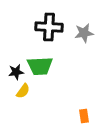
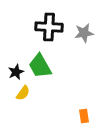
green trapezoid: rotated 64 degrees clockwise
black star: rotated 14 degrees counterclockwise
yellow semicircle: moved 2 px down
